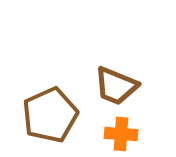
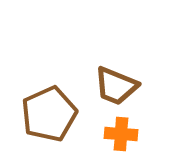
brown pentagon: moved 1 px left, 1 px up
